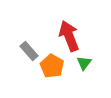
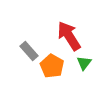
red arrow: rotated 12 degrees counterclockwise
